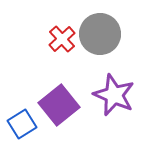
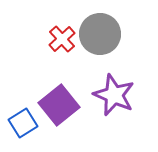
blue square: moved 1 px right, 1 px up
